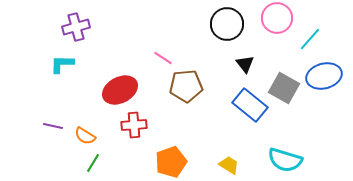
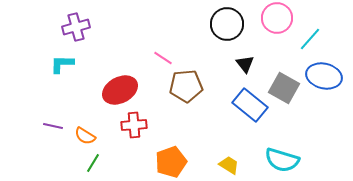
blue ellipse: rotated 28 degrees clockwise
cyan semicircle: moved 3 px left
